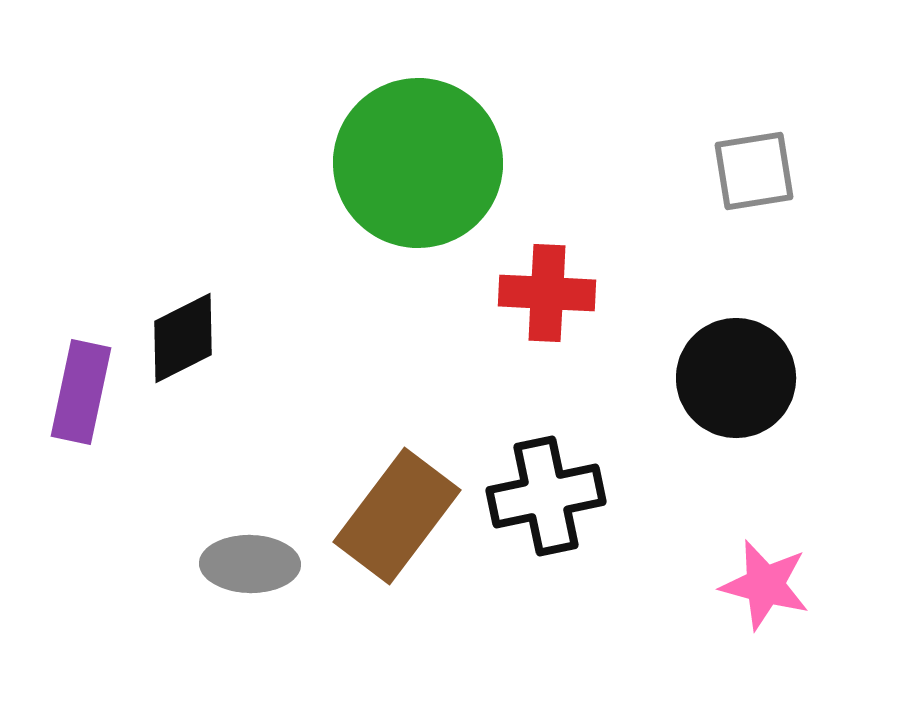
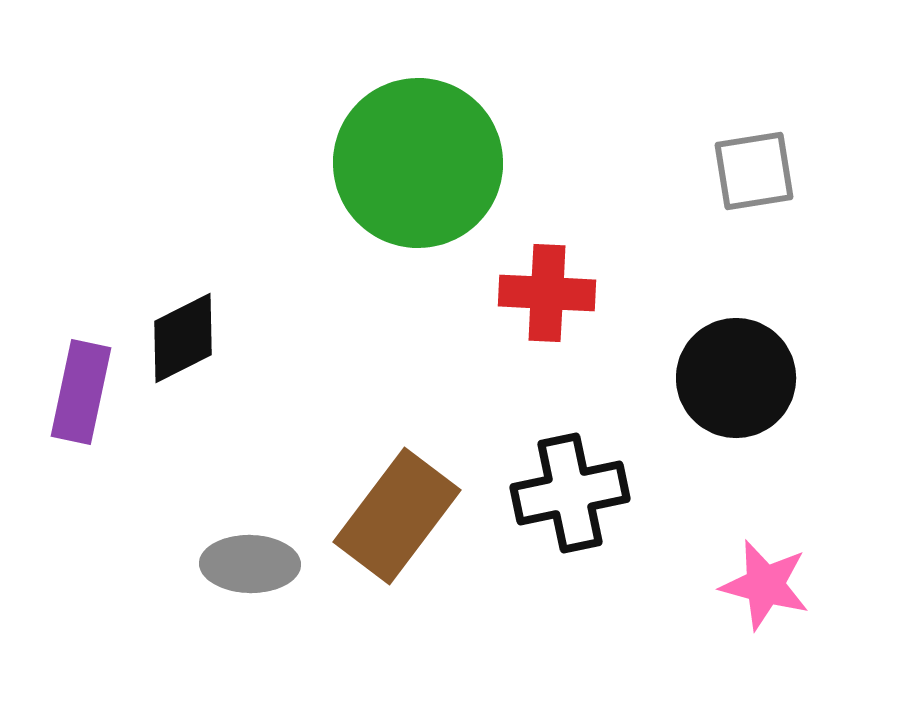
black cross: moved 24 px right, 3 px up
